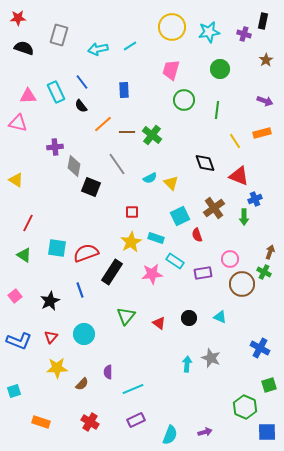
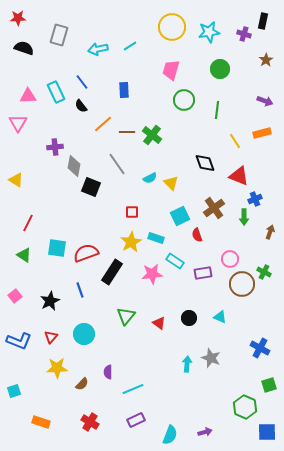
pink triangle at (18, 123): rotated 48 degrees clockwise
brown arrow at (270, 252): moved 20 px up
